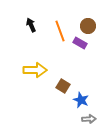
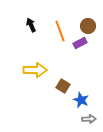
purple rectangle: rotated 56 degrees counterclockwise
